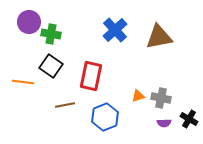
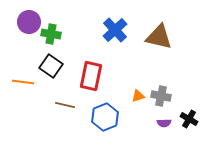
brown triangle: rotated 24 degrees clockwise
gray cross: moved 2 px up
brown line: rotated 24 degrees clockwise
